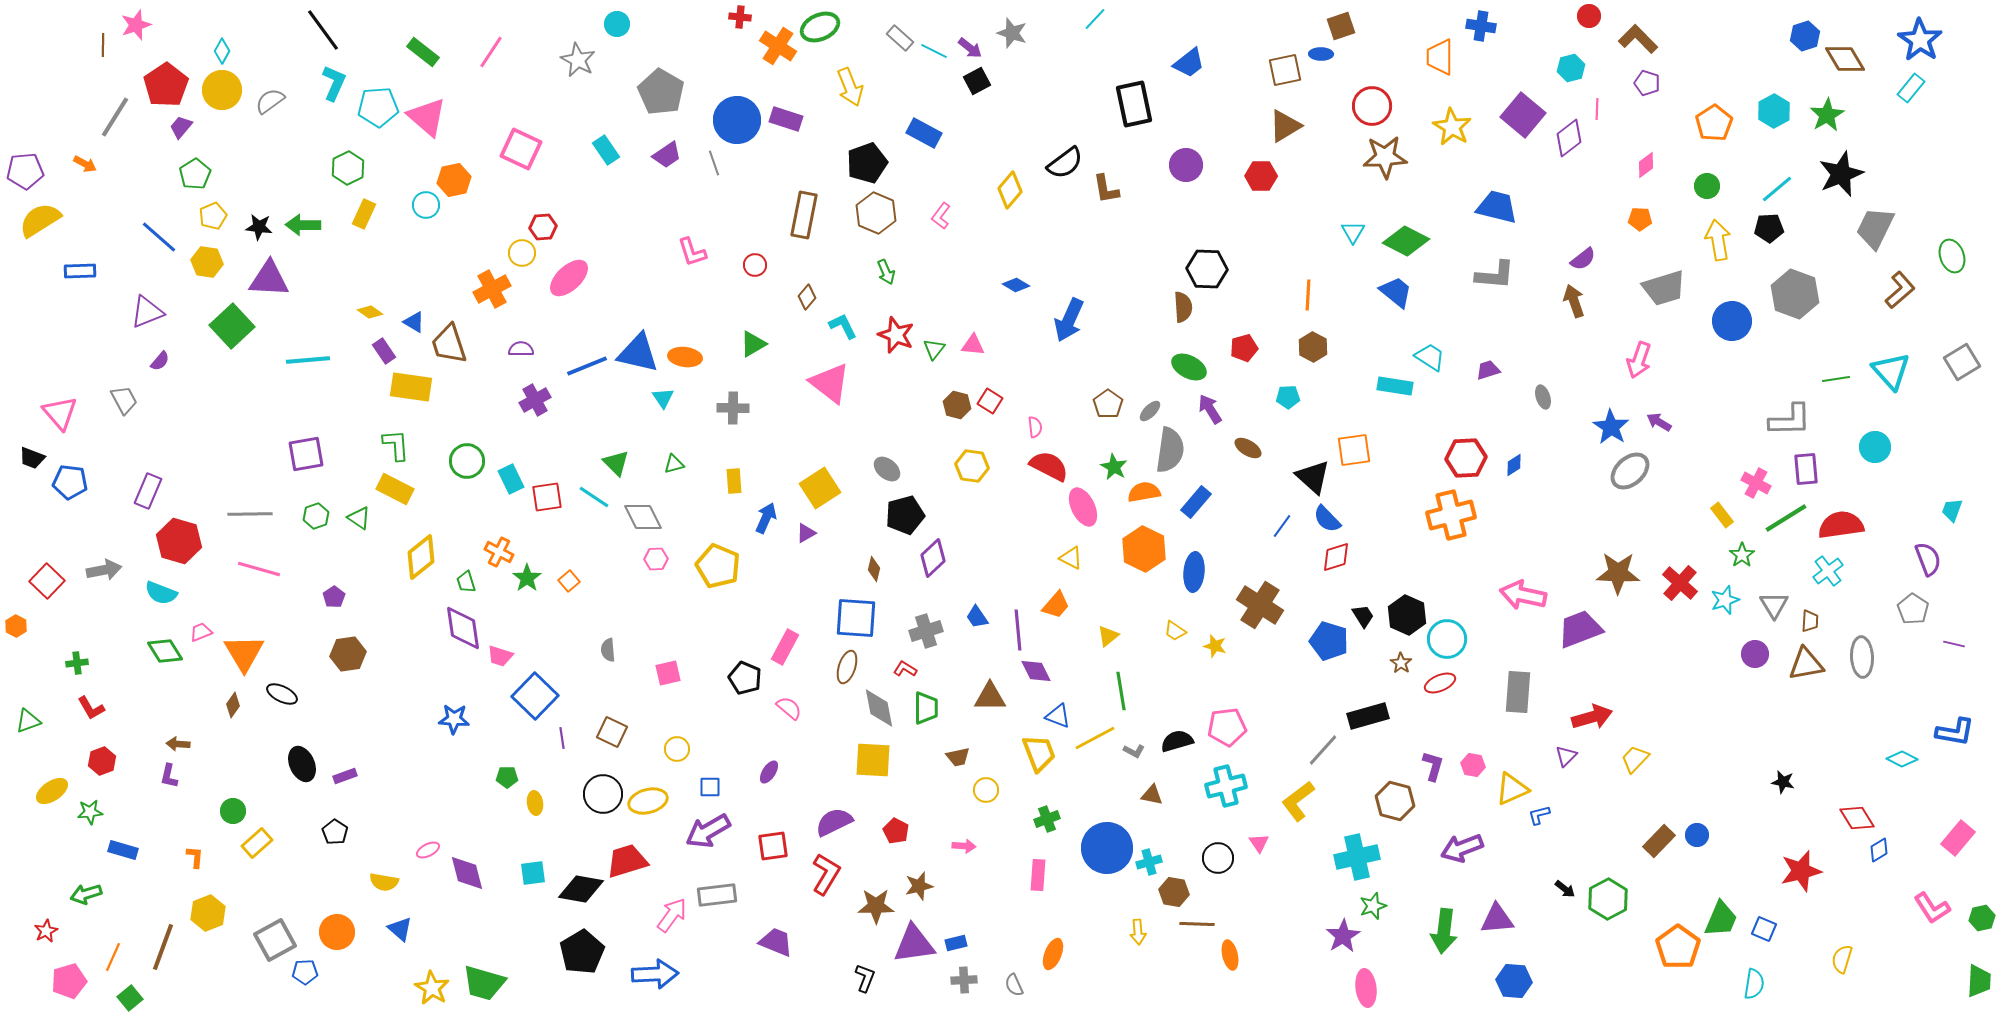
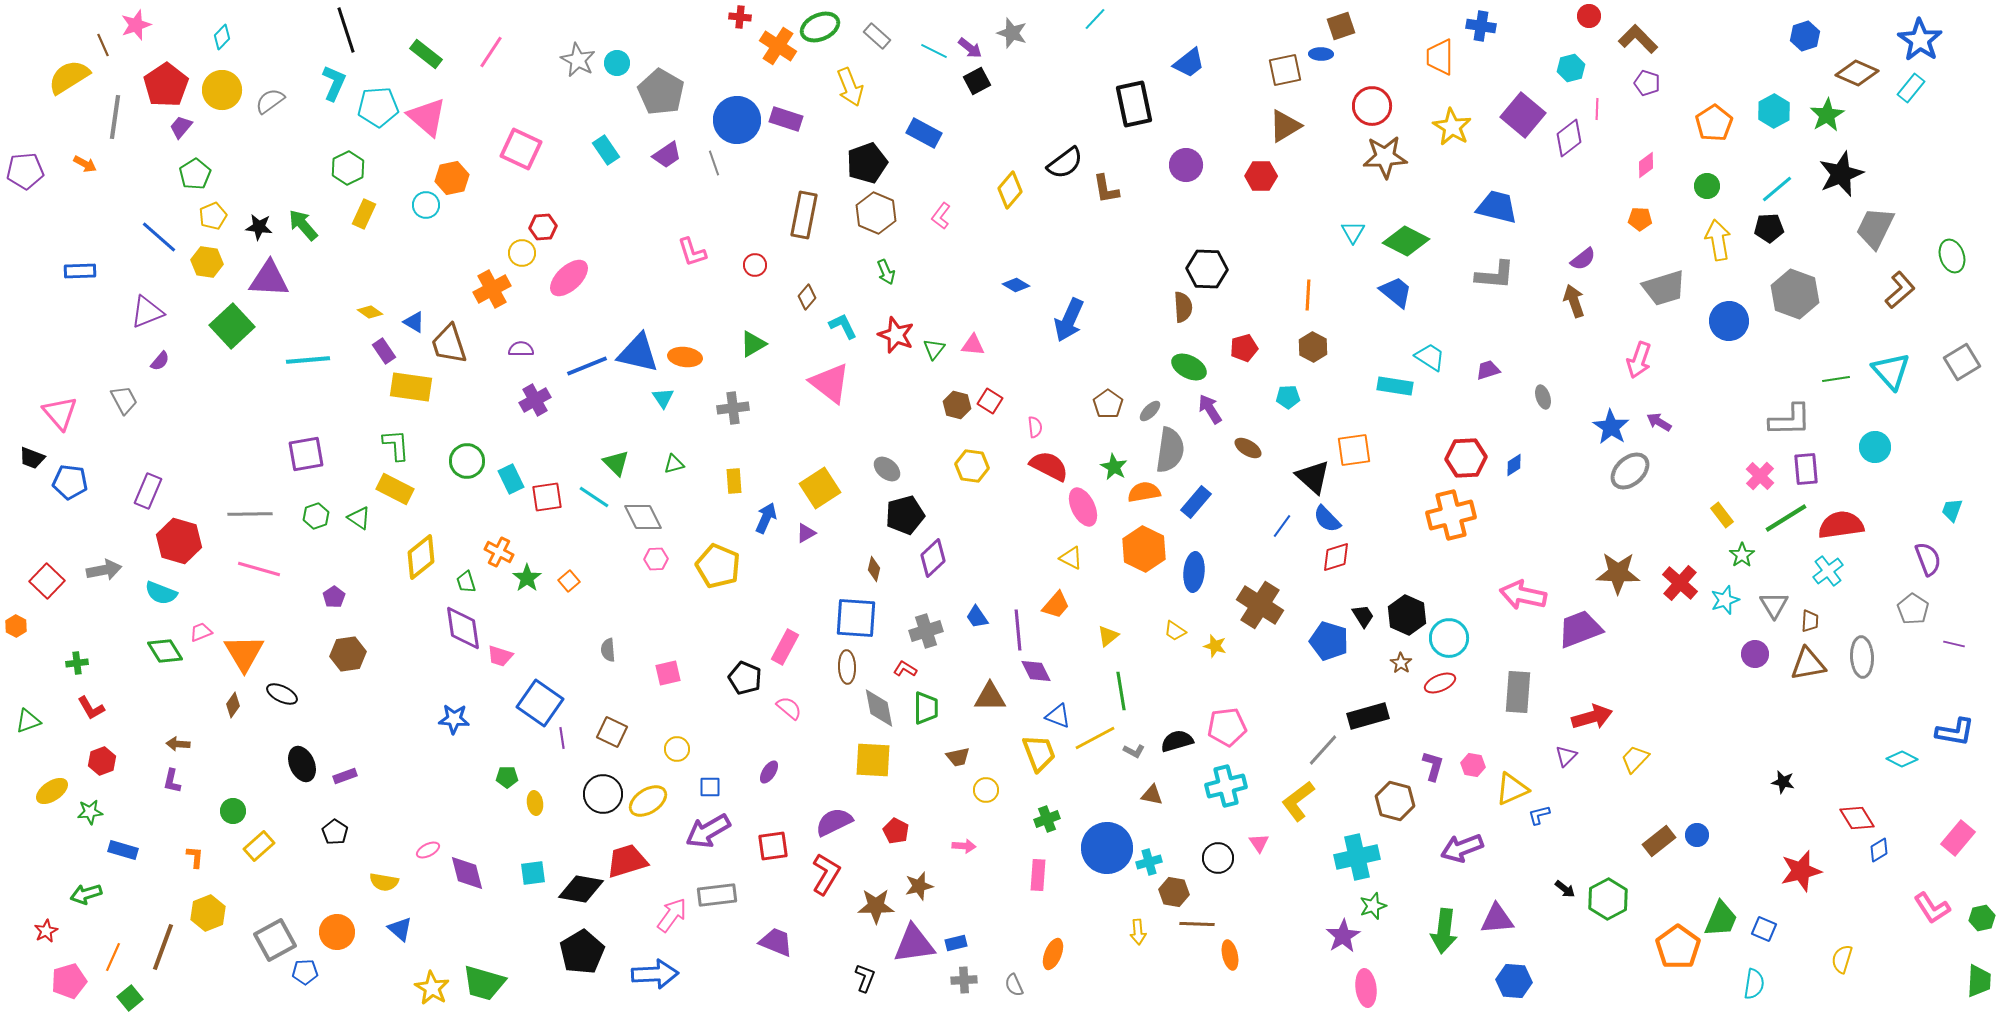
cyan circle at (617, 24): moved 39 px down
black line at (323, 30): moved 23 px right; rotated 18 degrees clockwise
gray rectangle at (900, 38): moved 23 px left, 2 px up
brown line at (103, 45): rotated 25 degrees counterclockwise
cyan diamond at (222, 51): moved 14 px up; rotated 15 degrees clockwise
green rectangle at (423, 52): moved 3 px right, 2 px down
brown diamond at (1845, 59): moved 12 px right, 14 px down; rotated 36 degrees counterclockwise
gray line at (115, 117): rotated 24 degrees counterclockwise
orange hexagon at (454, 180): moved 2 px left, 2 px up
yellow semicircle at (40, 220): moved 29 px right, 143 px up
green arrow at (303, 225): rotated 48 degrees clockwise
blue circle at (1732, 321): moved 3 px left
gray cross at (733, 408): rotated 8 degrees counterclockwise
pink cross at (1756, 483): moved 4 px right, 7 px up; rotated 16 degrees clockwise
cyan circle at (1447, 639): moved 2 px right, 1 px up
brown triangle at (1806, 664): moved 2 px right
brown ellipse at (847, 667): rotated 20 degrees counterclockwise
blue square at (535, 696): moved 5 px right, 7 px down; rotated 9 degrees counterclockwise
purple L-shape at (169, 776): moved 3 px right, 5 px down
yellow ellipse at (648, 801): rotated 18 degrees counterclockwise
brown rectangle at (1659, 841): rotated 8 degrees clockwise
yellow rectangle at (257, 843): moved 2 px right, 3 px down
